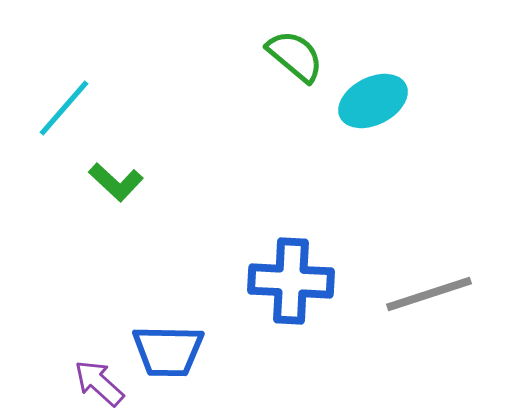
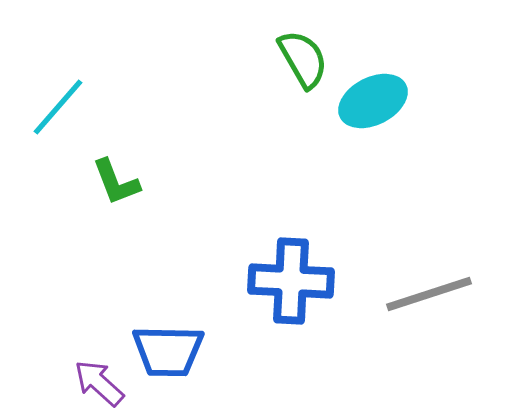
green semicircle: moved 8 px right, 3 px down; rotated 20 degrees clockwise
cyan line: moved 6 px left, 1 px up
green L-shape: rotated 26 degrees clockwise
